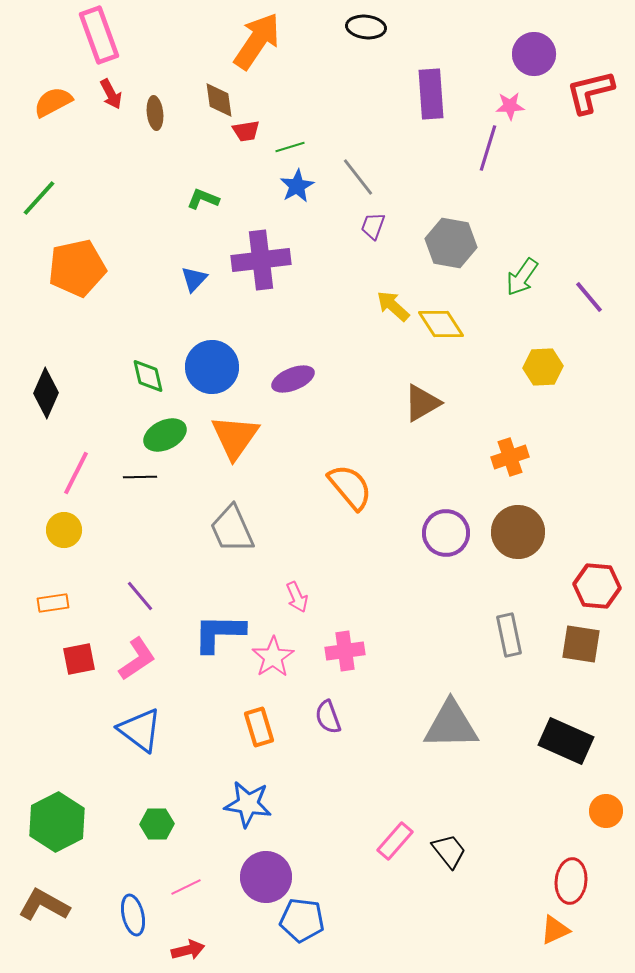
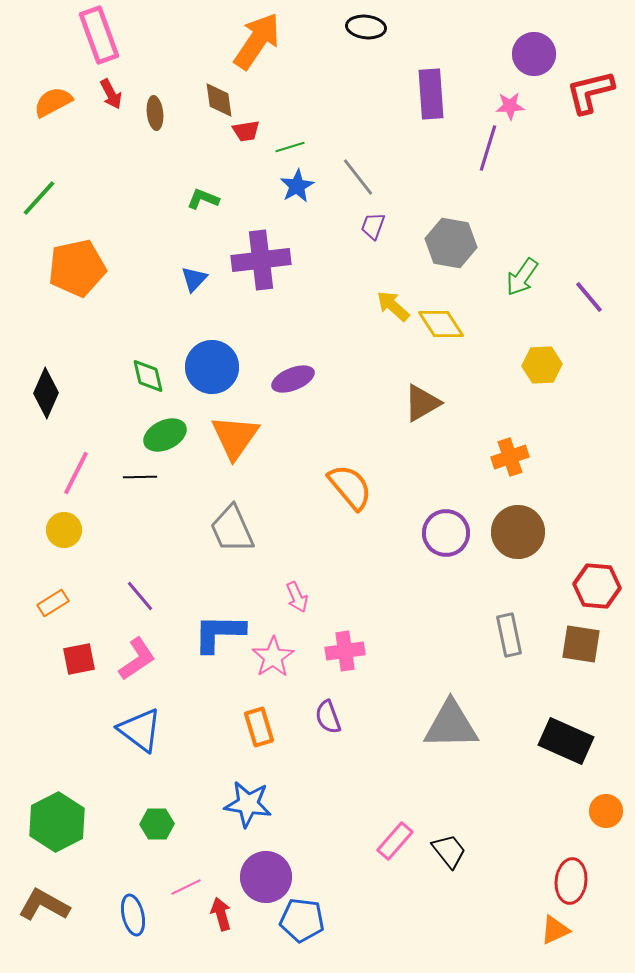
yellow hexagon at (543, 367): moved 1 px left, 2 px up
orange rectangle at (53, 603): rotated 24 degrees counterclockwise
red arrow at (188, 950): moved 33 px right, 36 px up; rotated 92 degrees counterclockwise
